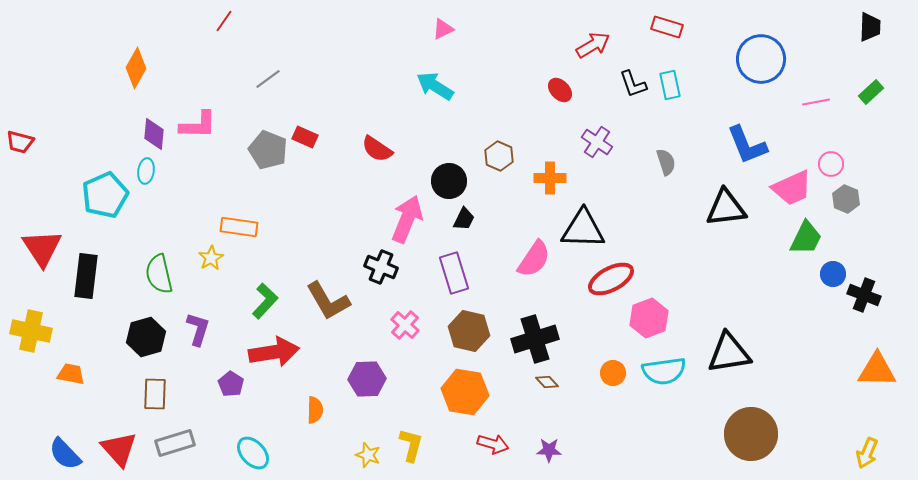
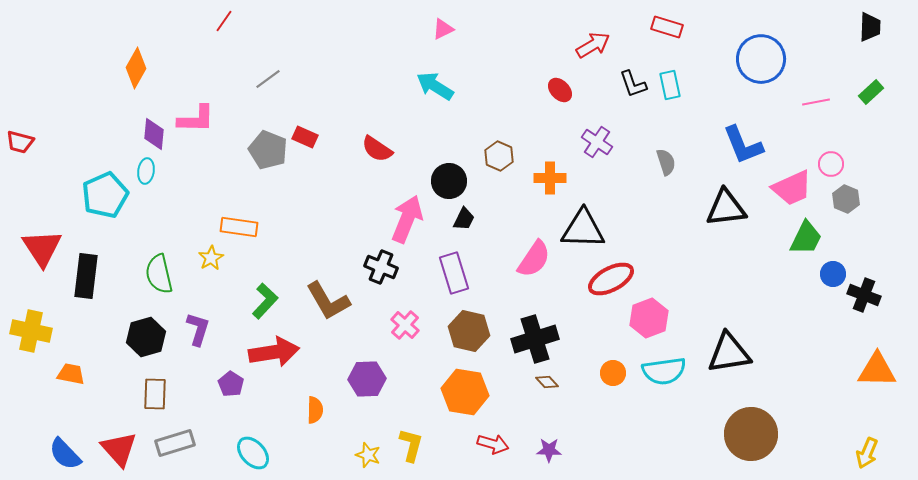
pink L-shape at (198, 125): moved 2 px left, 6 px up
blue L-shape at (747, 145): moved 4 px left
